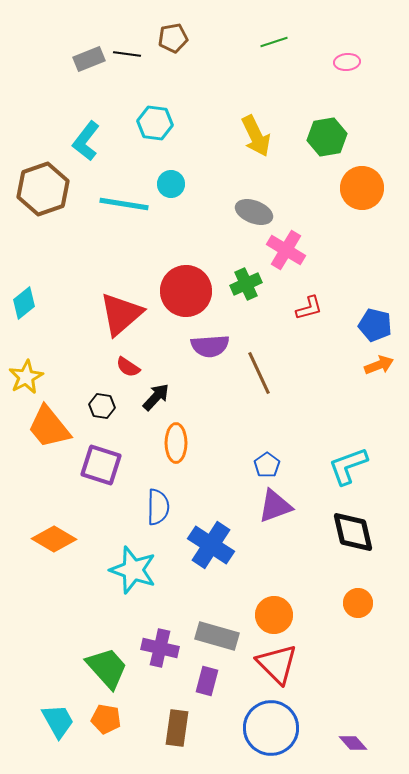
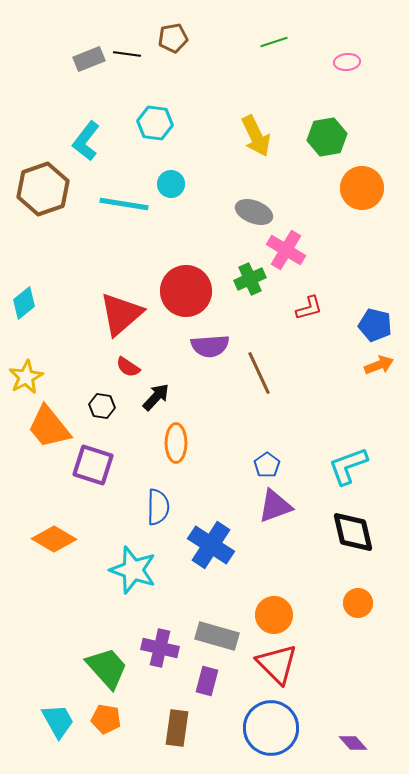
green cross at (246, 284): moved 4 px right, 5 px up
purple square at (101, 465): moved 8 px left
